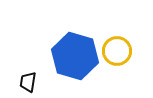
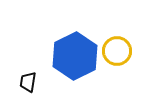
blue hexagon: rotated 18 degrees clockwise
